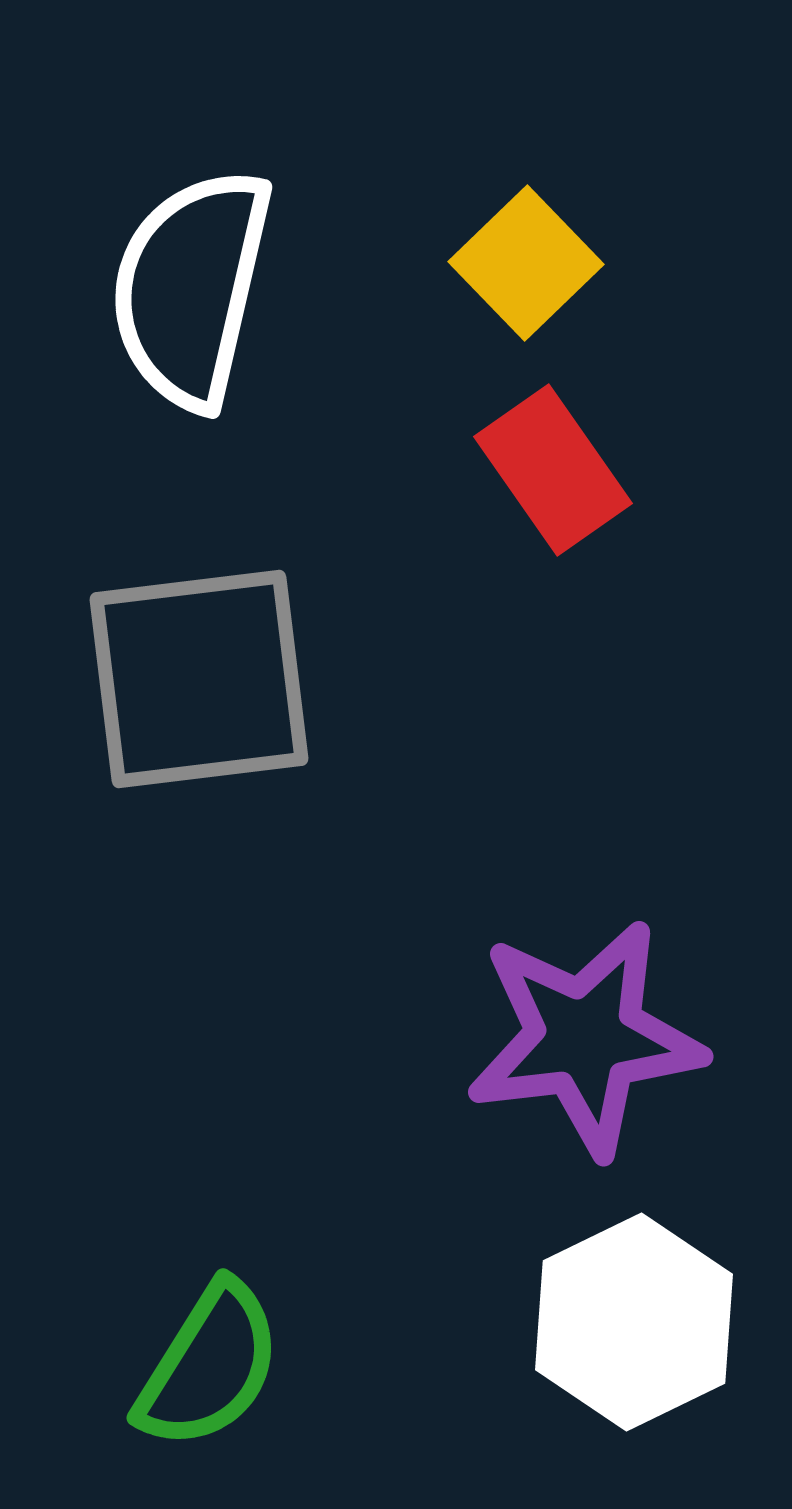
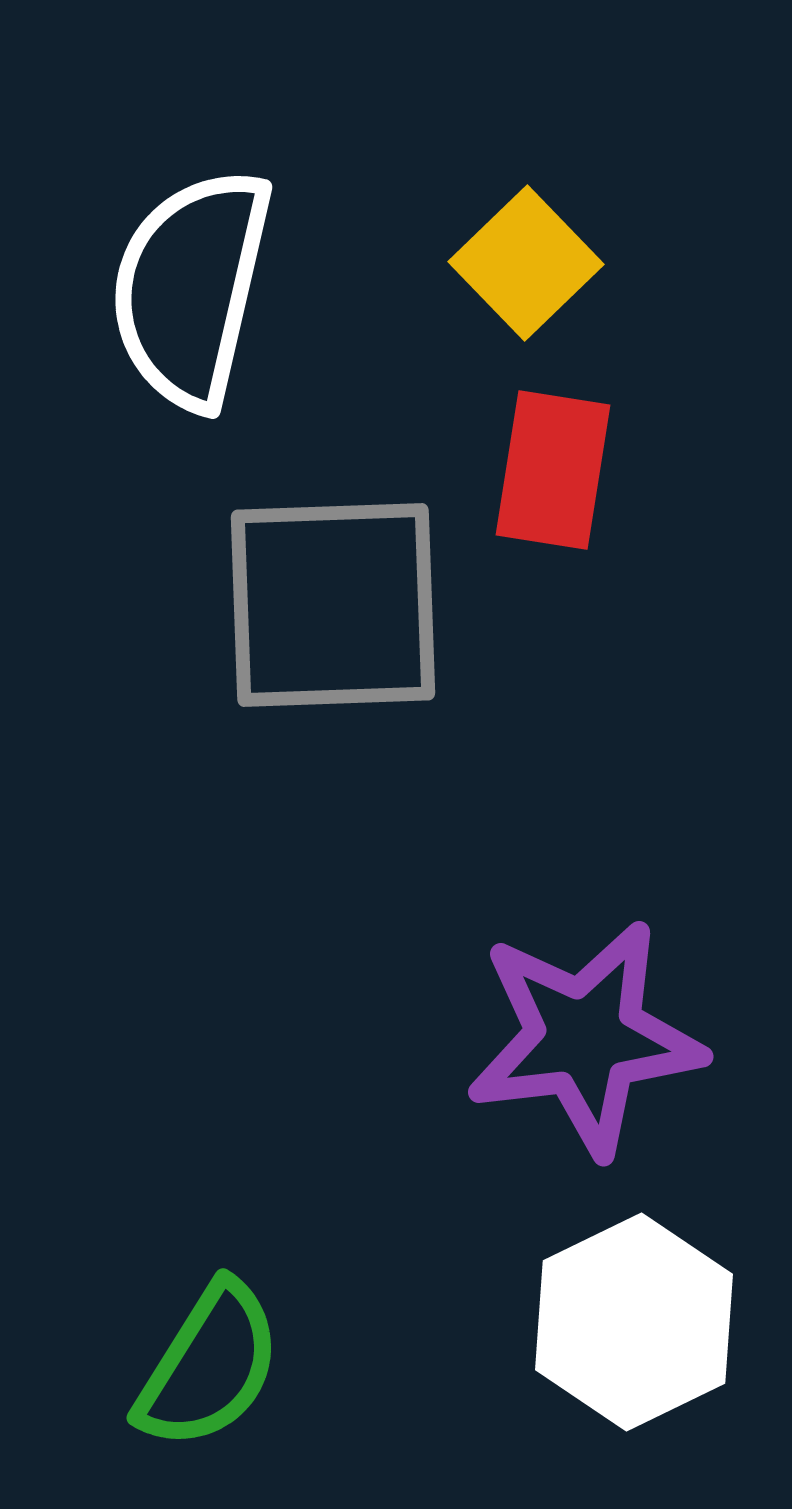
red rectangle: rotated 44 degrees clockwise
gray square: moved 134 px right, 74 px up; rotated 5 degrees clockwise
